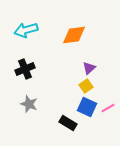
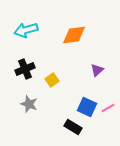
purple triangle: moved 8 px right, 2 px down
yellow square: moved 34 px left, 6 px up
black rectangle: moved 5 px right, 4 px down
